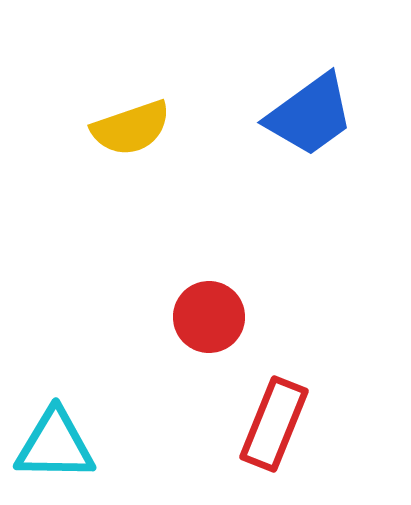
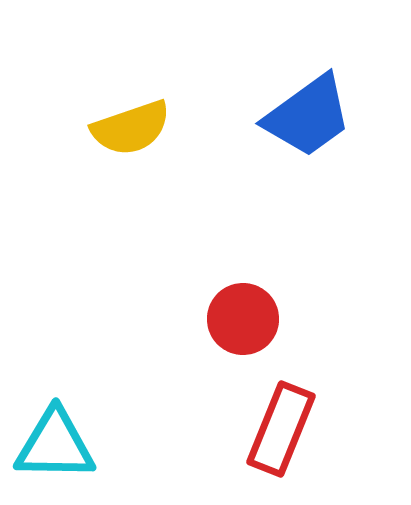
blue trapezoid: moved 2 px left, 1 px down
red circle: moved 34 px right, 2 px down
red rectangle: moved 7 px right, 5 px down
